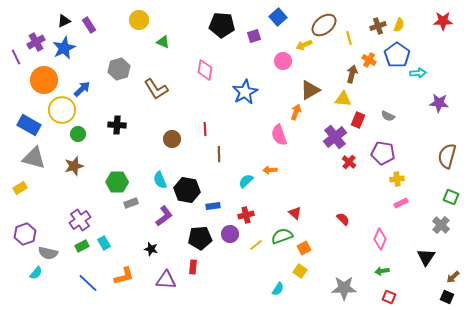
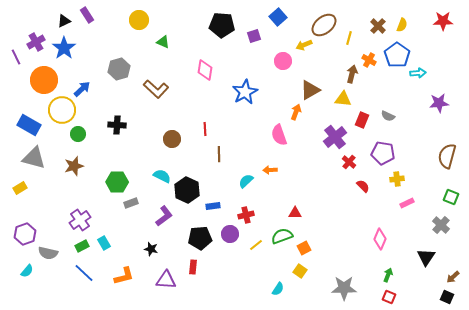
purple rectangle at (89, 25): moved 2 px left, 10 px up
yellow semicircle at (399, 25): moved 3 px right
brown cross at (378, 26): rotated 28 degrees counterclockwise
yellow line at (349, 38): rotated 32 degrees clockwise
blue star at (64, 48): rotated 10 degrees counterclockwise
brown L-shape at (156, 89): rotated 15 degrees counterclockwise
purple star at (439, 103): rotated 12 degrees counterclockwise
red rectangle at (358, 120): moved 4 px right
cyan semicircle at (160, 180): moved 2 px right, 4 px up; rotated 138 degrees clockwise
black hexagon at (187, 190): rotated 15 degrees clockwise
pink rectangle at (401, 203): moved 6 px right
red triangle at (295, 213): rotated 40 degrees counterclockwise
red semicircle at (343, 219): moved 20 px right, 33 px up
green arrow at (382, 271): moved 6 px right, 4 px down; rotated 120 degrees clockwise
cyan semicircle at (36, 273): moved 9 px left, 2 px up
blue line at (88, 283): moved 4 px left, 10 px up
